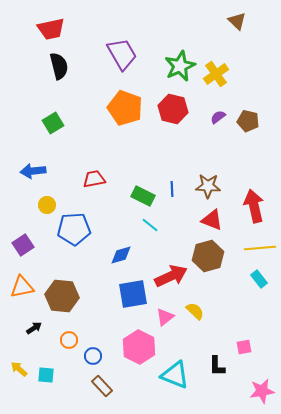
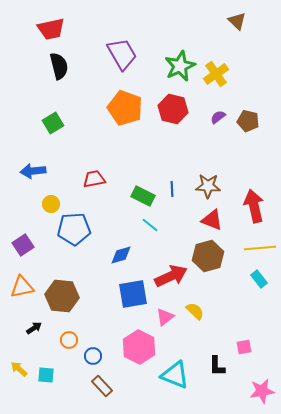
yellow circle at (47, 205): moved 4 px right, 1 px up
